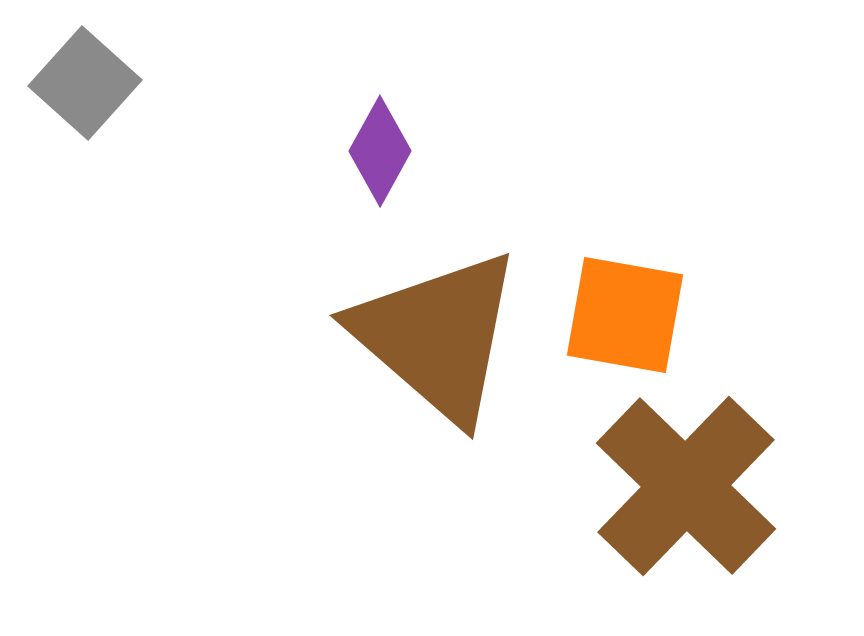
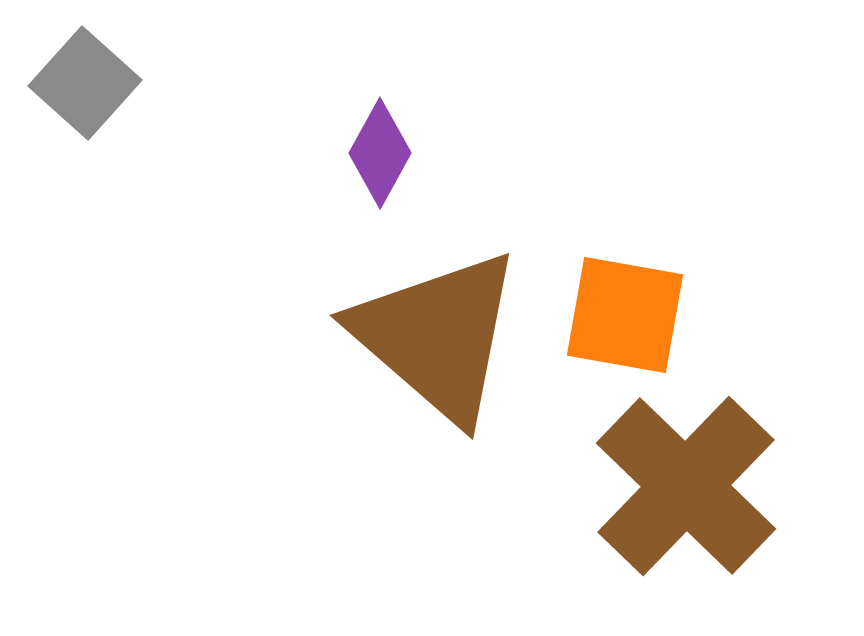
purple diamond: moved 2 px down
